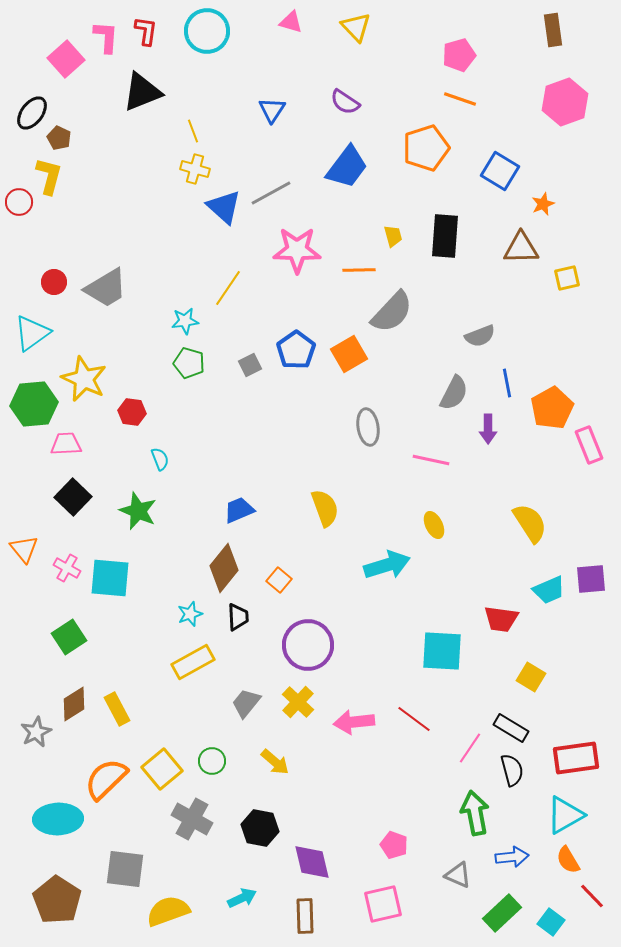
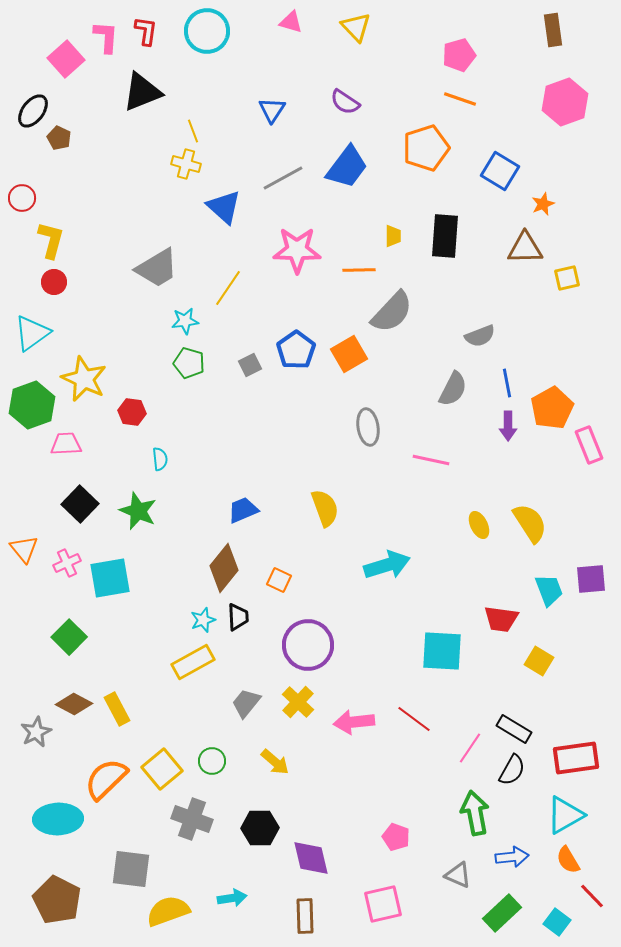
black ellipse at (32, 113): moved 1 px right, 2 px up
yellow cross at (195, 169): moved 9 px left, 5 px up
yellow L-shape at (49, 176): moved 2 px right, 64 px down
gray line at (271, 193): moved 12 px right, 15 px up
red circle at (19, 202): moved 3 px right, 4 px up
yellow trapezoid at (393, 236): rotated 15 degrees clockwise
brown triangle at (521, 248): moved 4 px right
gray trapezoid at (106, 288): moved 51 px right, 20 px up
gray semicircle at (454, 393): moved 1 px left, 4 px up
green hexagon at (34, 404): moved 2 px left, 1 px down; rotated 15 degrees counterclockwise
purple arrow at (488, 429): moved 20 px right, 3 px up
cyan semicircle at (160, 459): rotated 15 degrees clockwise
black square at (73, 497): moved 7 px right, 7 px down
blue trapezoid at (239, 510): moved 4 px right
yellow ellipse at (434, 525): moved 45 px right
pink cross at (67, 568): moved 5 px up; rotated 36 degrees clockwise
cyan square at (110, 578): rotated 15 degrees counterclockwise
orange square at (279, 580): rotated 15 degrees counterclockwise
cyan trapezoid at (549, 590): rotated 88 degrees counterclockwise
cyan star at (190, 614): moved 13 px right, 6 px down
green square at (69, 637): rotated 12 degrees counterclockwise
yellow square at (531, 677): moved 8 px right, 16 px up
brown diamond at (74, 704): rotated 60 degrees clockwise
black rectangle at (511, 728): moved 3 px right, 1 px down
black semicircle at (512, 770): rotated 44 degrees clockwise
gray cross at (192, 819): rotated 9 degrees counterclockwise
black hexagon at (260, 828): rotated 12 degrees counterclockwise
pink pentagon at (394, 845): moved 2 px right, 8 px up
purple diamond at (312, 862): moved 1 px left, 4 px up
gray square at (125, 869): moved 6 px right
cyan arrow at (242, 898): moved 10 px left; rotated 16 degrees clockwise
brown pentagon at (57, 900): rotated 6 degrees counterclockwise
cyan square at (551, 922): moved 6 px right
